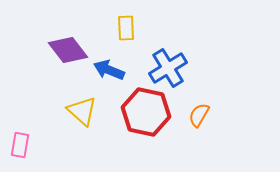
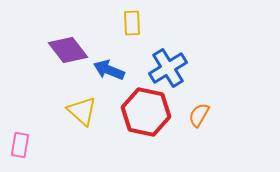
yellow rectangle: moved 6 px right, 5 px up
